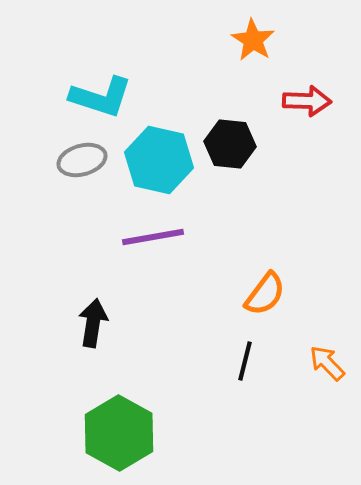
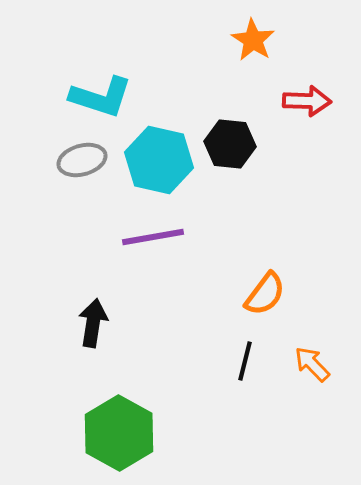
orange arrow: moved 15 px left, 1 px down
